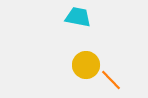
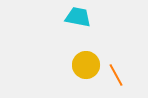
orange line: moved 5 px right, 5 px up; rotated 15 degrees clockwise
